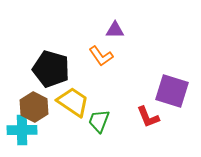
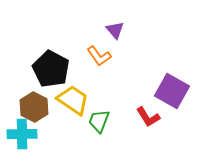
purple triangle: rotated 48 degrees clockwise
orange L-shape: moved 2 px left
black pentagon: rotated 12 degrees clockwise
purple square: rotated 12 degrees clockwise
yellow trapezoid: moved 2 px up
red L-shape: rotated 10 degrees counterclockwise
cyan cross: moved 4 px down
